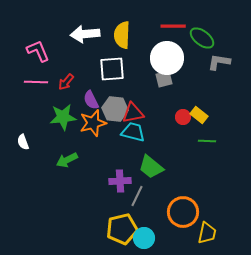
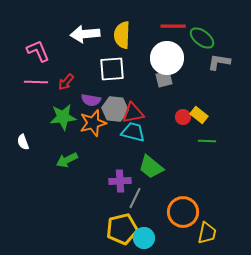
purple semicircle: rotated 54 degrees counterclockwise
gray line: moved 2 px left, 2 px down
